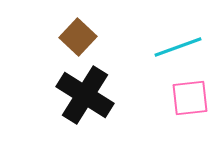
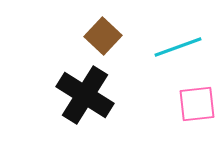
brown square: moved 25 px right, 1 px up
pink square: moved 7 px right, 6 px down
